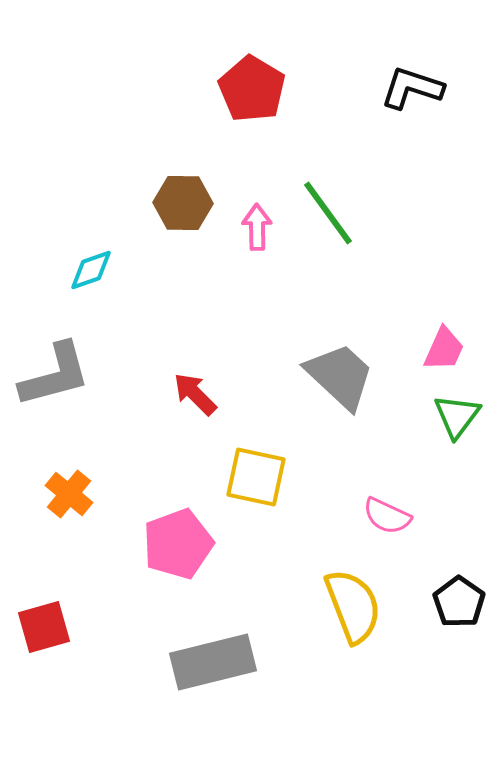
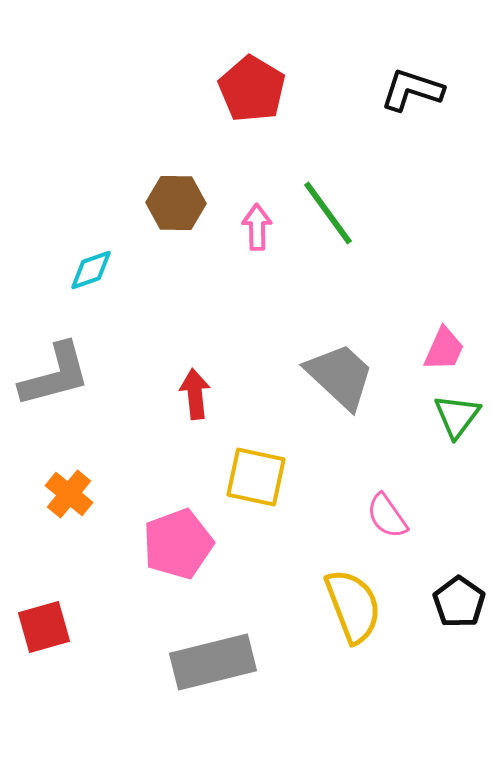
black L-shape: moved 2 px down
brown hexagon: moved 7 px left
red arrow: rotated 39 degrees clockwise
pink semicircle: rotated 30 degrees clockwise
